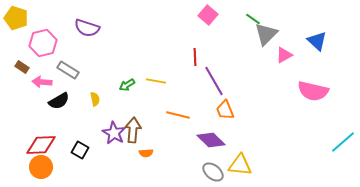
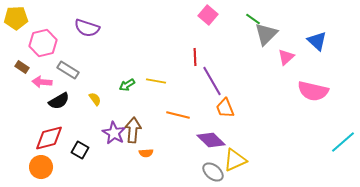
yellow pentagon: rotated 20 degrees counterclockwise
pink triangle: moved 2 px right, 2 px down; rotated 12 degrees counterclockwise
purple line: moved 2 px left
yellow semicircle: rotated 24 degrees counterclockwise
orange trapezoid: moved 2 px up
red diamond: moved 8 px right, 7 px up; rotated 12 degrees counterclockwise
yellow triangle: moved 5 px left, 5 px up; rotated 30 degrees counterclockwise
